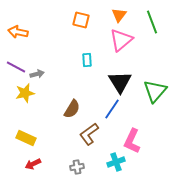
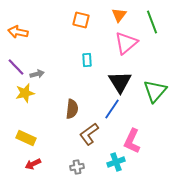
pink triangle: moved 5 px right, 3 px down
purple line: rotated 18 degrees clockwise
brown semicircle: rotated 24 degrees counterclockwise
